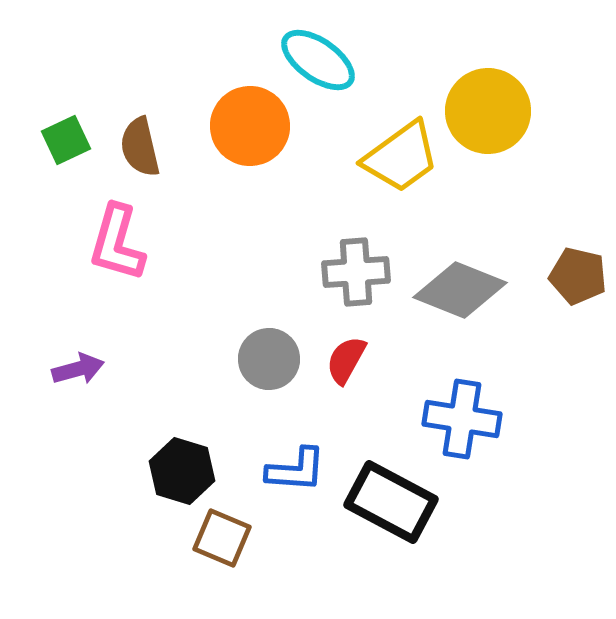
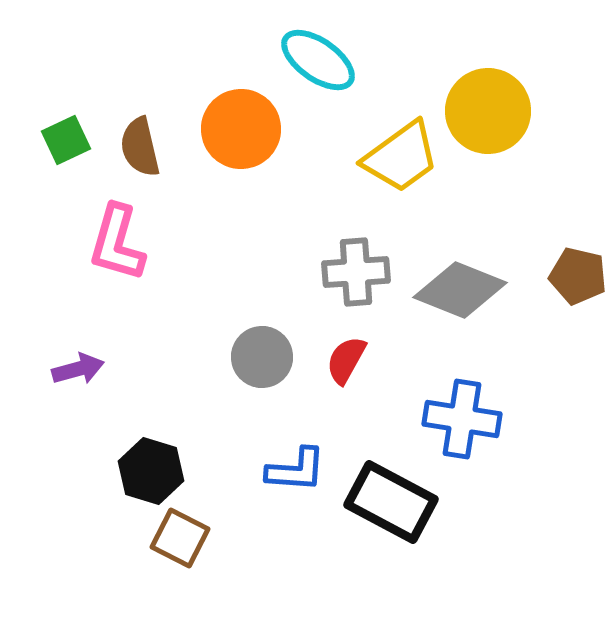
orange circle: moved 9 px left, 3 px down
gray circle: moved 7 px left, 2 px up
black hexagon: moved 31 px left
brown square: moved 42 px left; rotated 4 degrees clockwise
